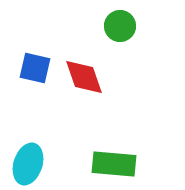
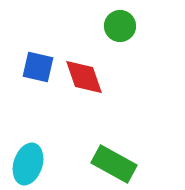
blue square: moved 3 px right, 1 px up
green rectangle: rotated 24 degrees clockwise
